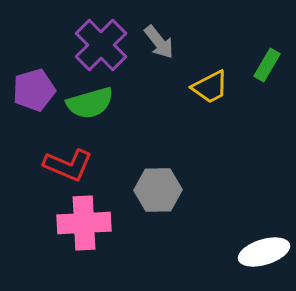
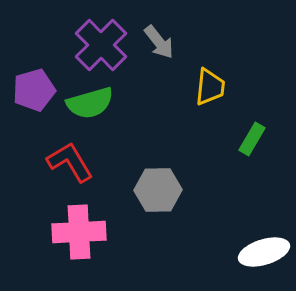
green rectangle: moved 15 px left, 74 px down
yellow trapezoid: rotated 57 degrees counterclockwise
red L-shape: moved 2 px right, 3 px up; rotated 144 degrees counterclockwise
pink cross: moved 5 px left, 9 px down
